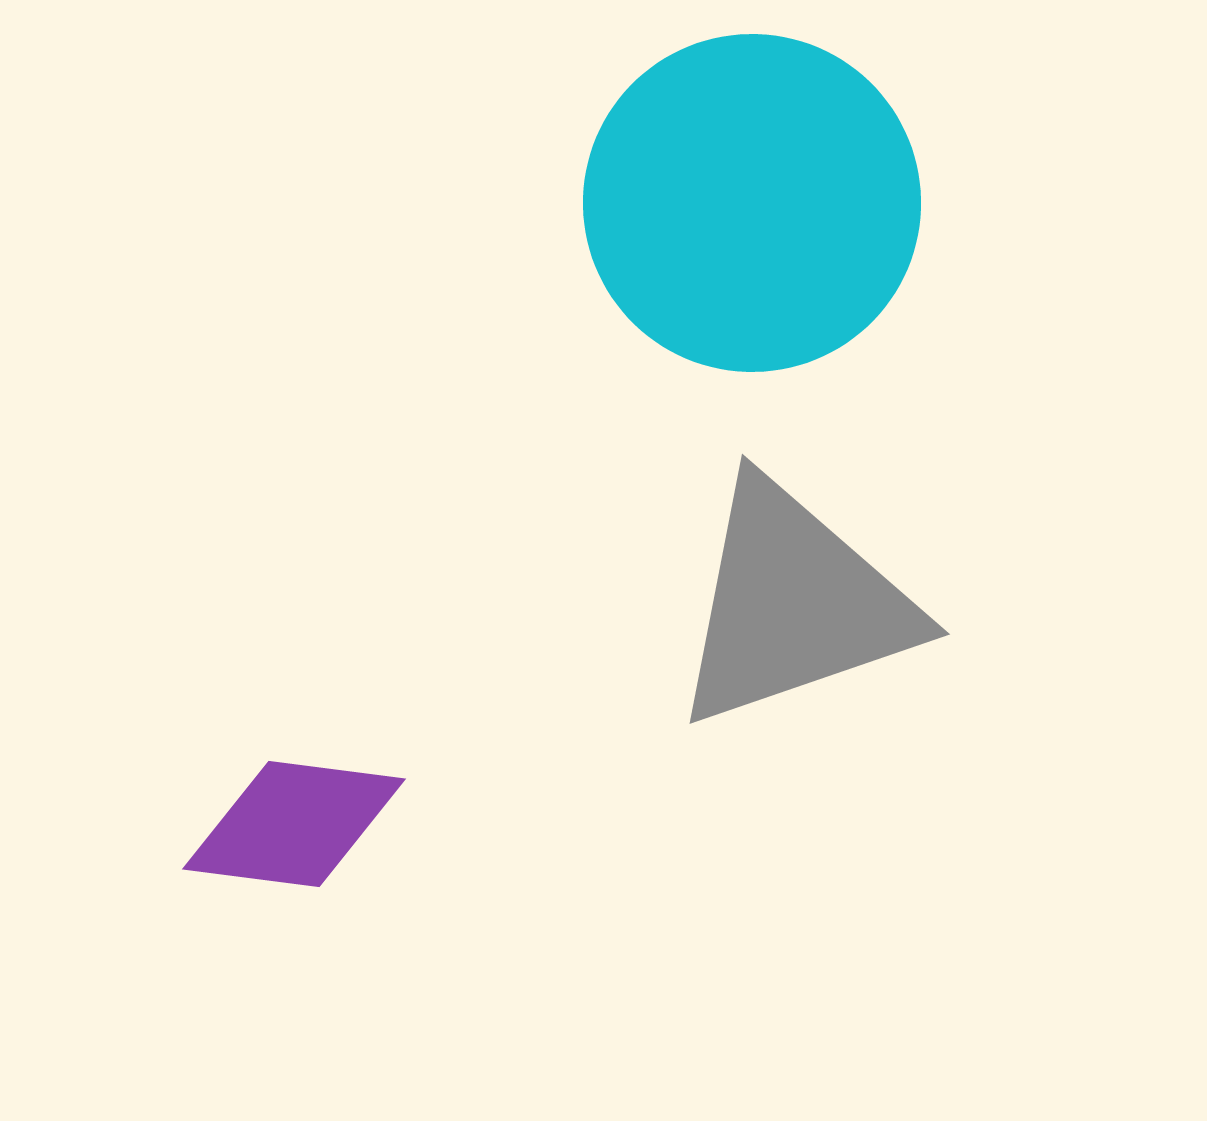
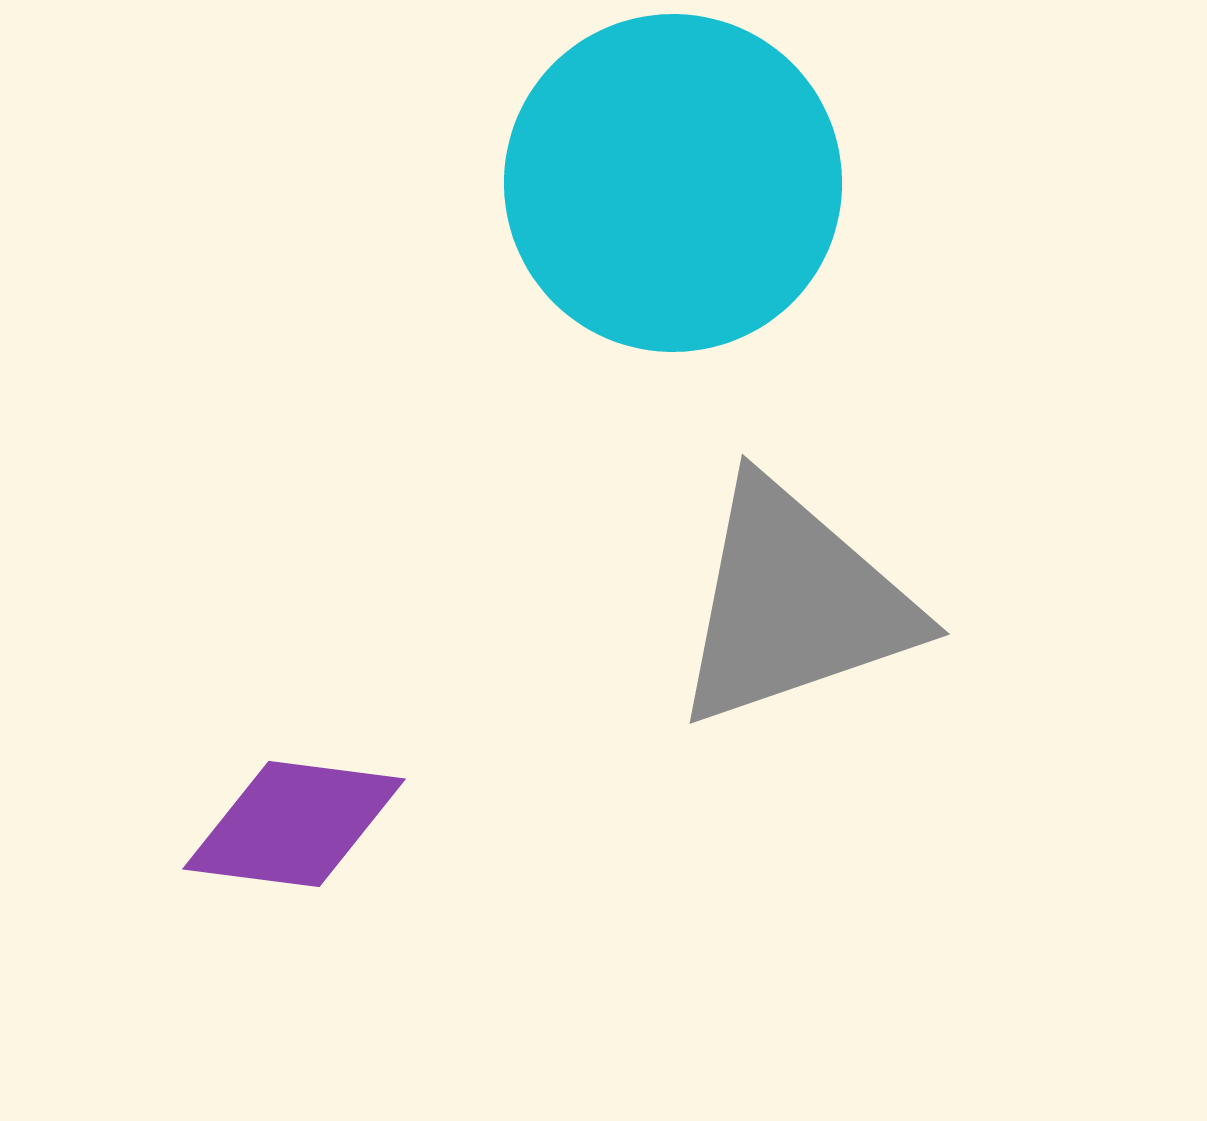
cyan circle: moved 79 px left, 20 px up
